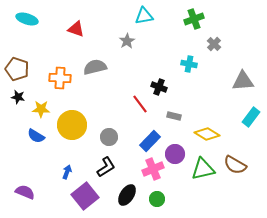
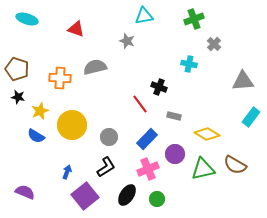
gray star: rotated 21 degrees counterclockwise
yellow star: moved 1 px left, 2 px down; rotated 24 degrees counterclockwise
blue rectangle: moved 3 px left, 2 px up
pink cross: moved 5 px left
